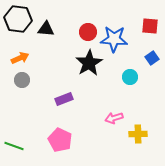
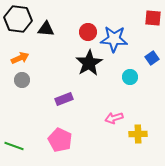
red square: moved 3 px right, 8 px up
